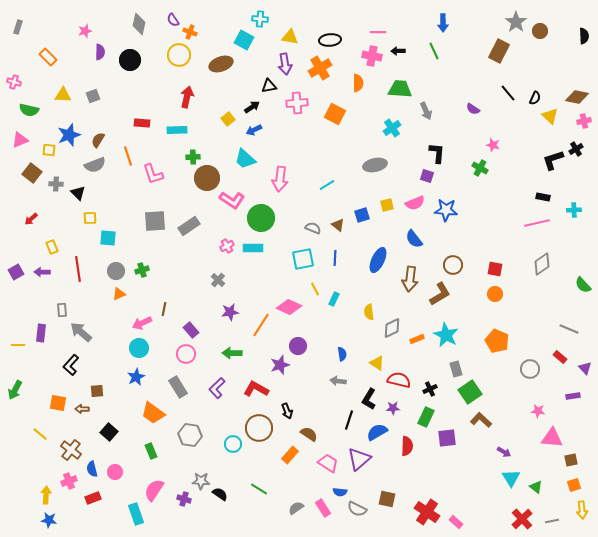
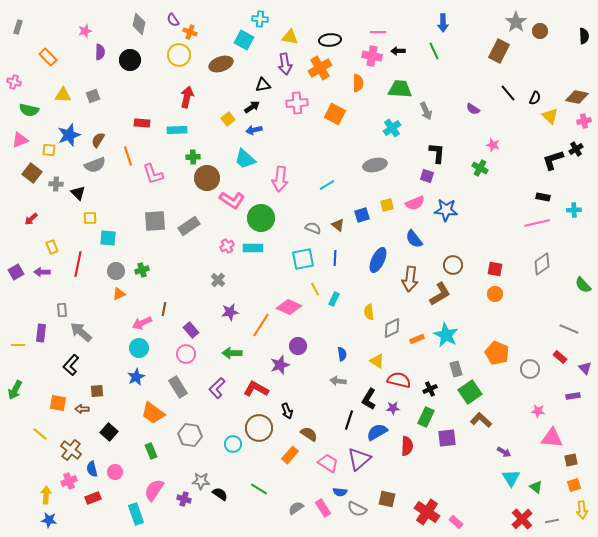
black triangle at (269, 86): moved 6 px left, 1 px up
blue arrow at (254, 130): rotated 14 degrees clockwise
red line at (78, 269): moved 5 px up; rotated 20 degrees clockwise
orange pentagon at (497, 341): moved 12 px down
yellow triangle at (377, 363): moved 2 px up
